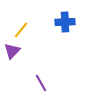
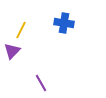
blue cross: moved 1 px left, 1 px down; rotated 12 degrees clockwise
yellow line: rotated 12 degrees counterclockwise
